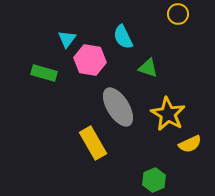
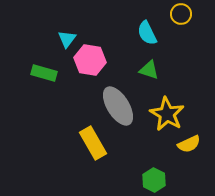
yellow circle: moved 3 px right
cyan semicircle: moved 24 px right, 4 px up
green triangle: moved 1 px right, 2 px down
gray ellipse: moved 1 px up
yellow star: moved 1 px left
yellow semicircle: moved 1 px left
green hexagon: rotated 10 degrees counterclockwise
